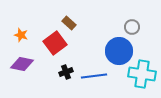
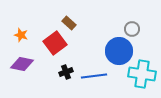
gray circle: moved 2 px down
